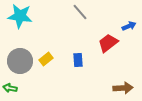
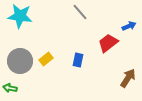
blue rectangle: rotated 16 degrees clockwise
brown arrow: moved 5 px right, 10 px up; rotated 54 degrees counterclockwise
